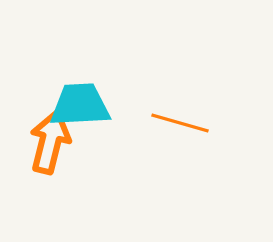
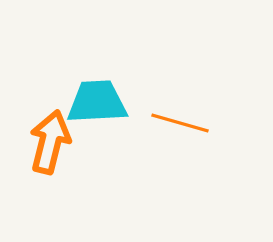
cyan trapezoid: moved 17 px right, 3 px up
